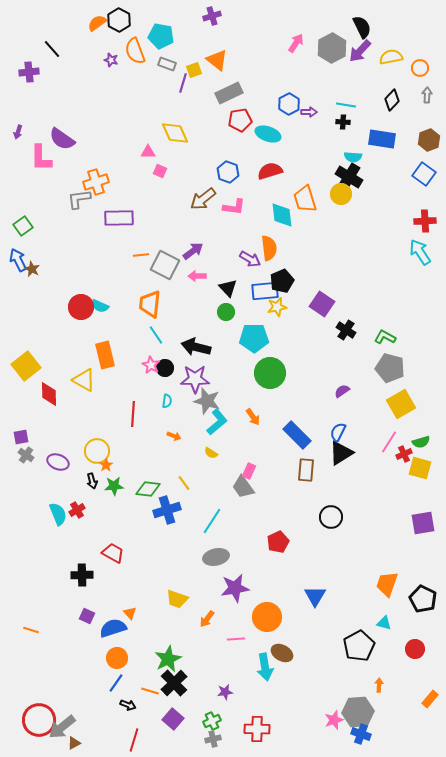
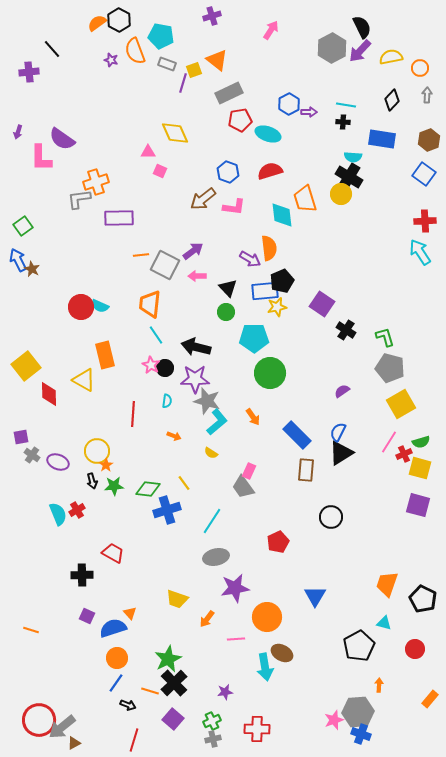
pink arrow at (296, 43): moved 25 px left, 13 px up
green L-shape at (385, 337): rotated 45 degrees clockwise
gray cross at (26, 455): moved 6 px right
purple square at (423, 523): moved 5 px left, 18 px up; rotated 25 degrees clockwise
